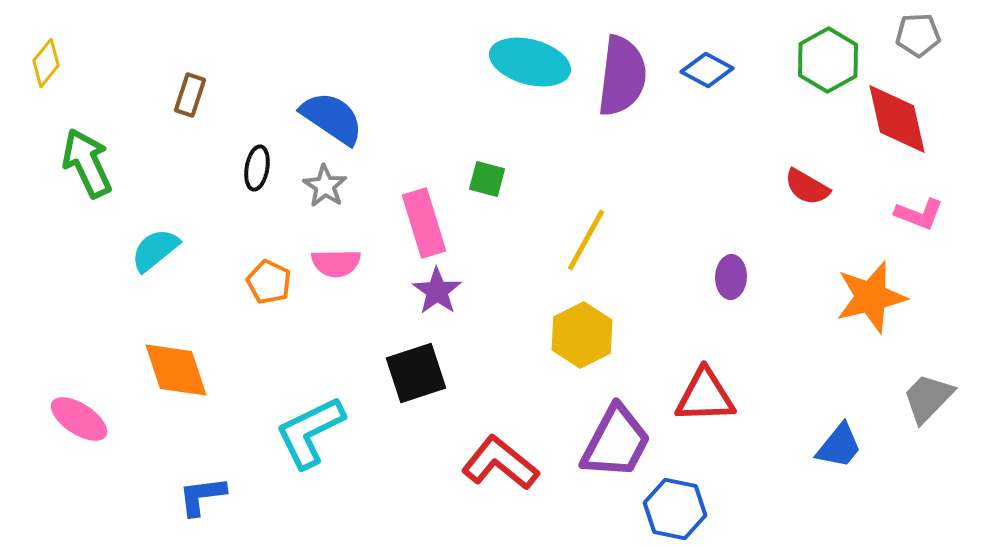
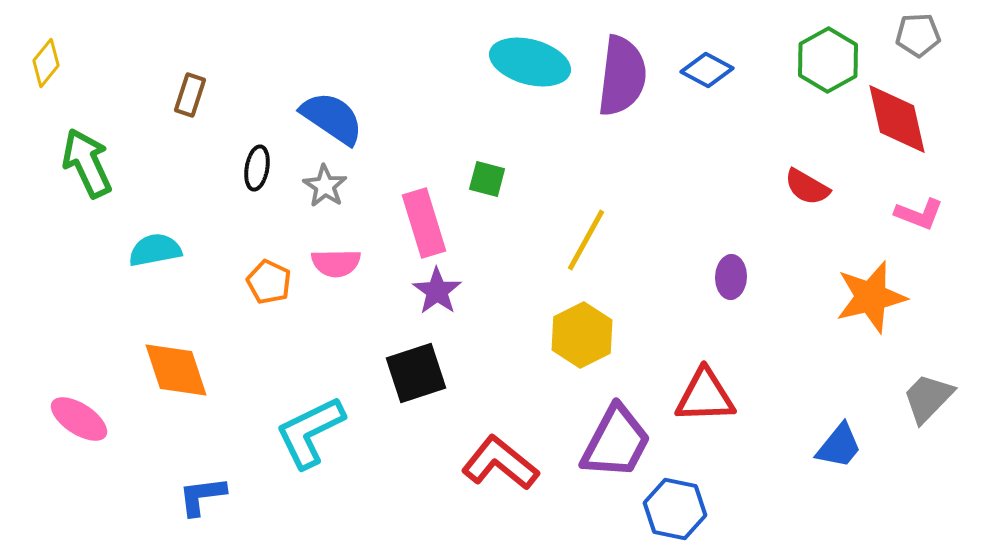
cyan semicircle: rotated 28 degrees clockwise
